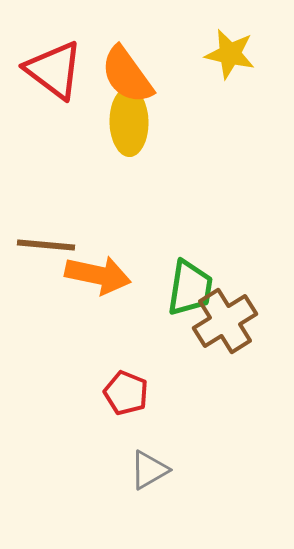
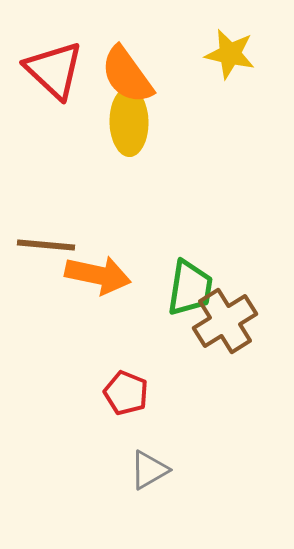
red triangle: rotated 6 degrees clockwise
